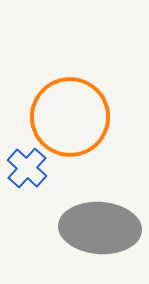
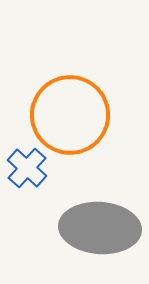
orange circle: moved 2 px up
